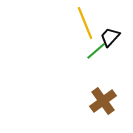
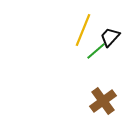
yellow line: moved 2 px left, 7 px down; rotated 44 degrees clockwise
